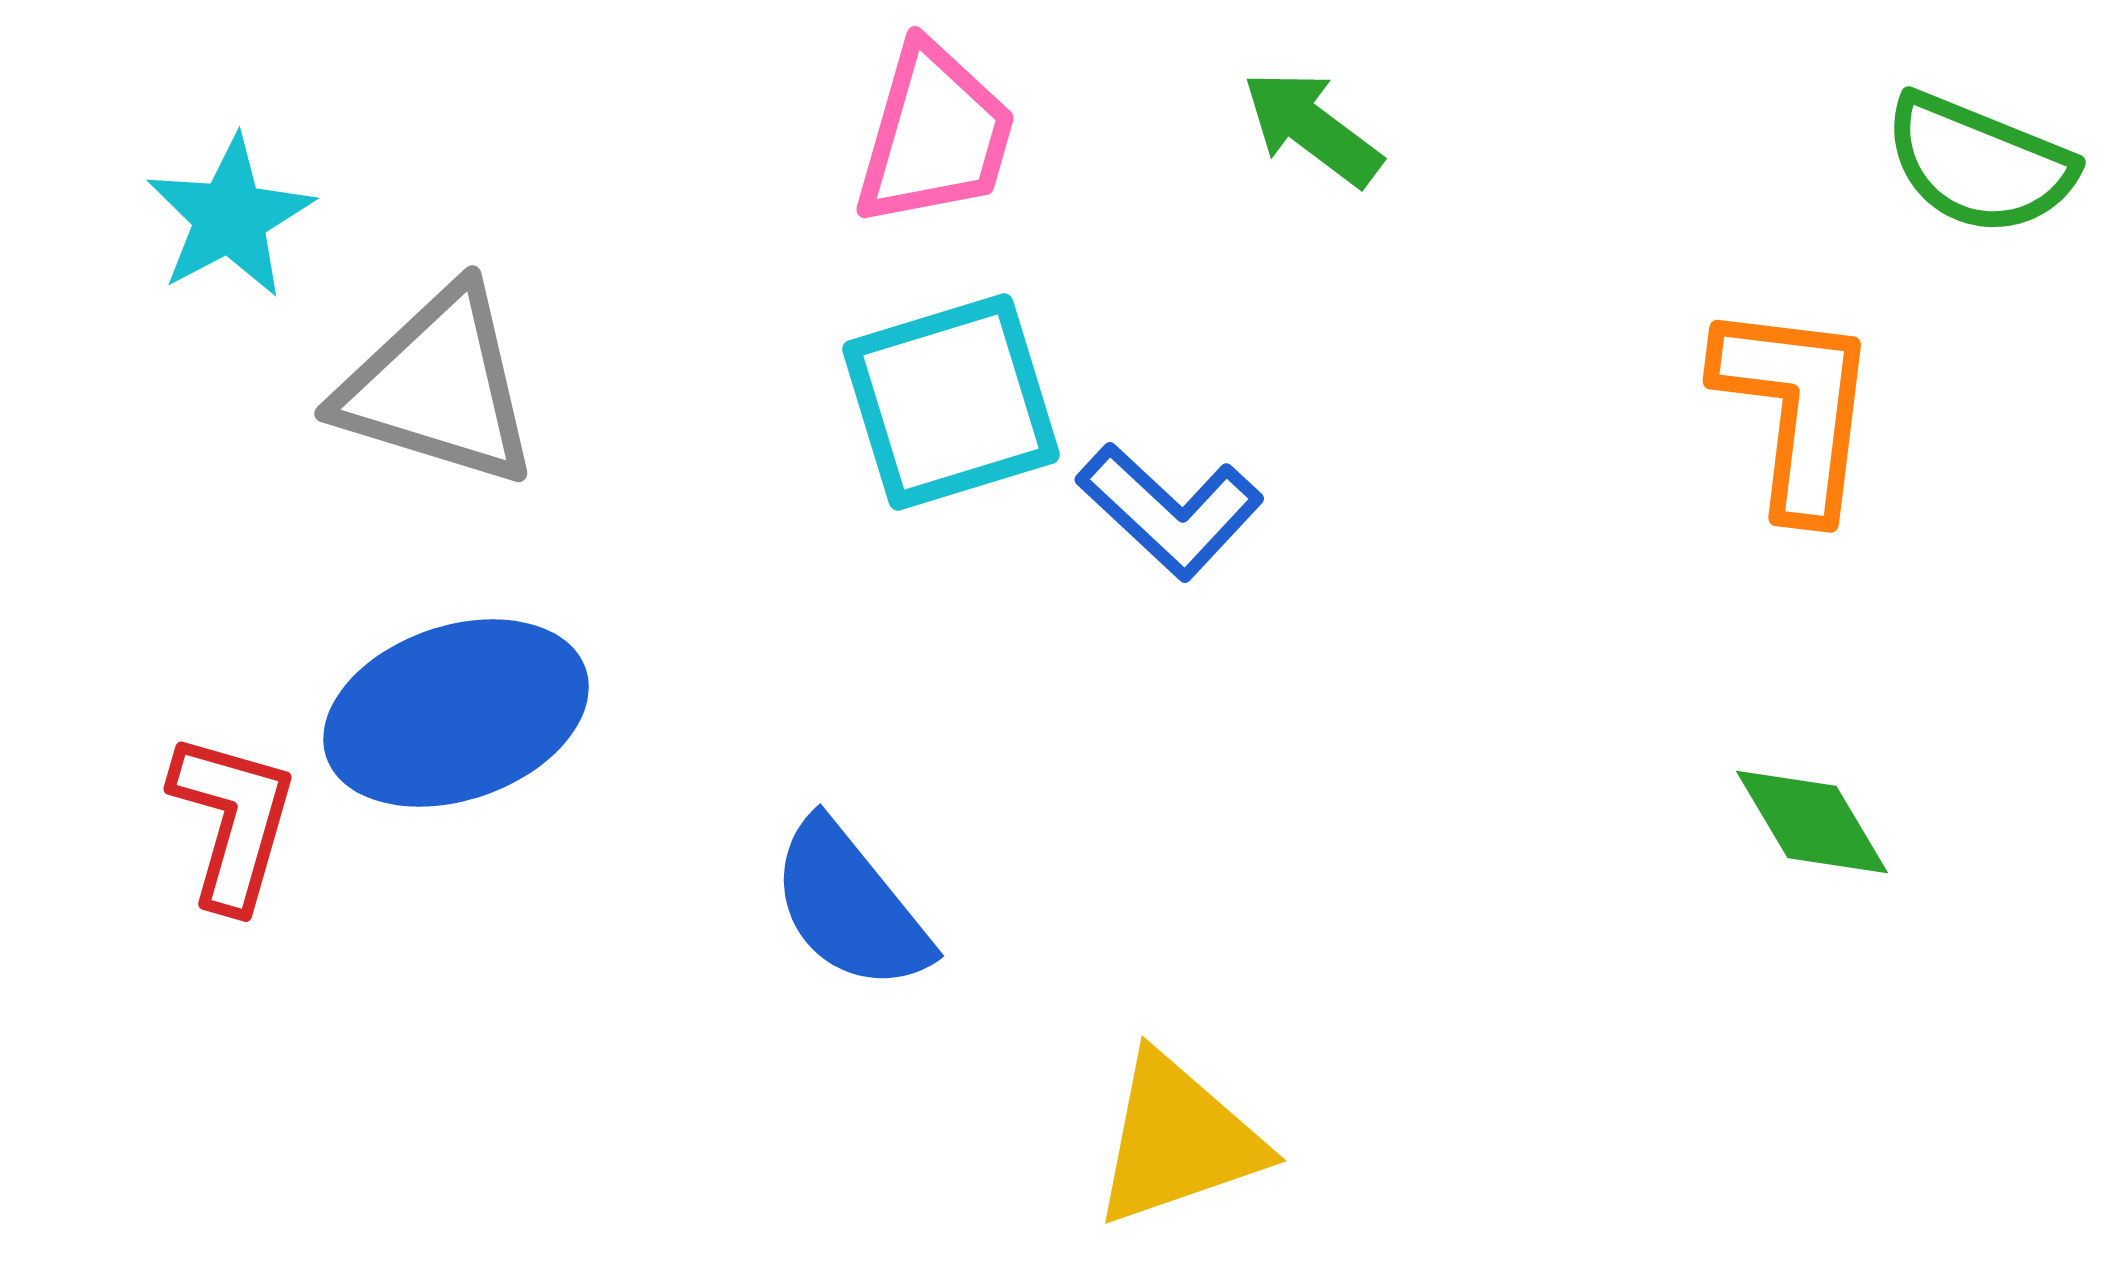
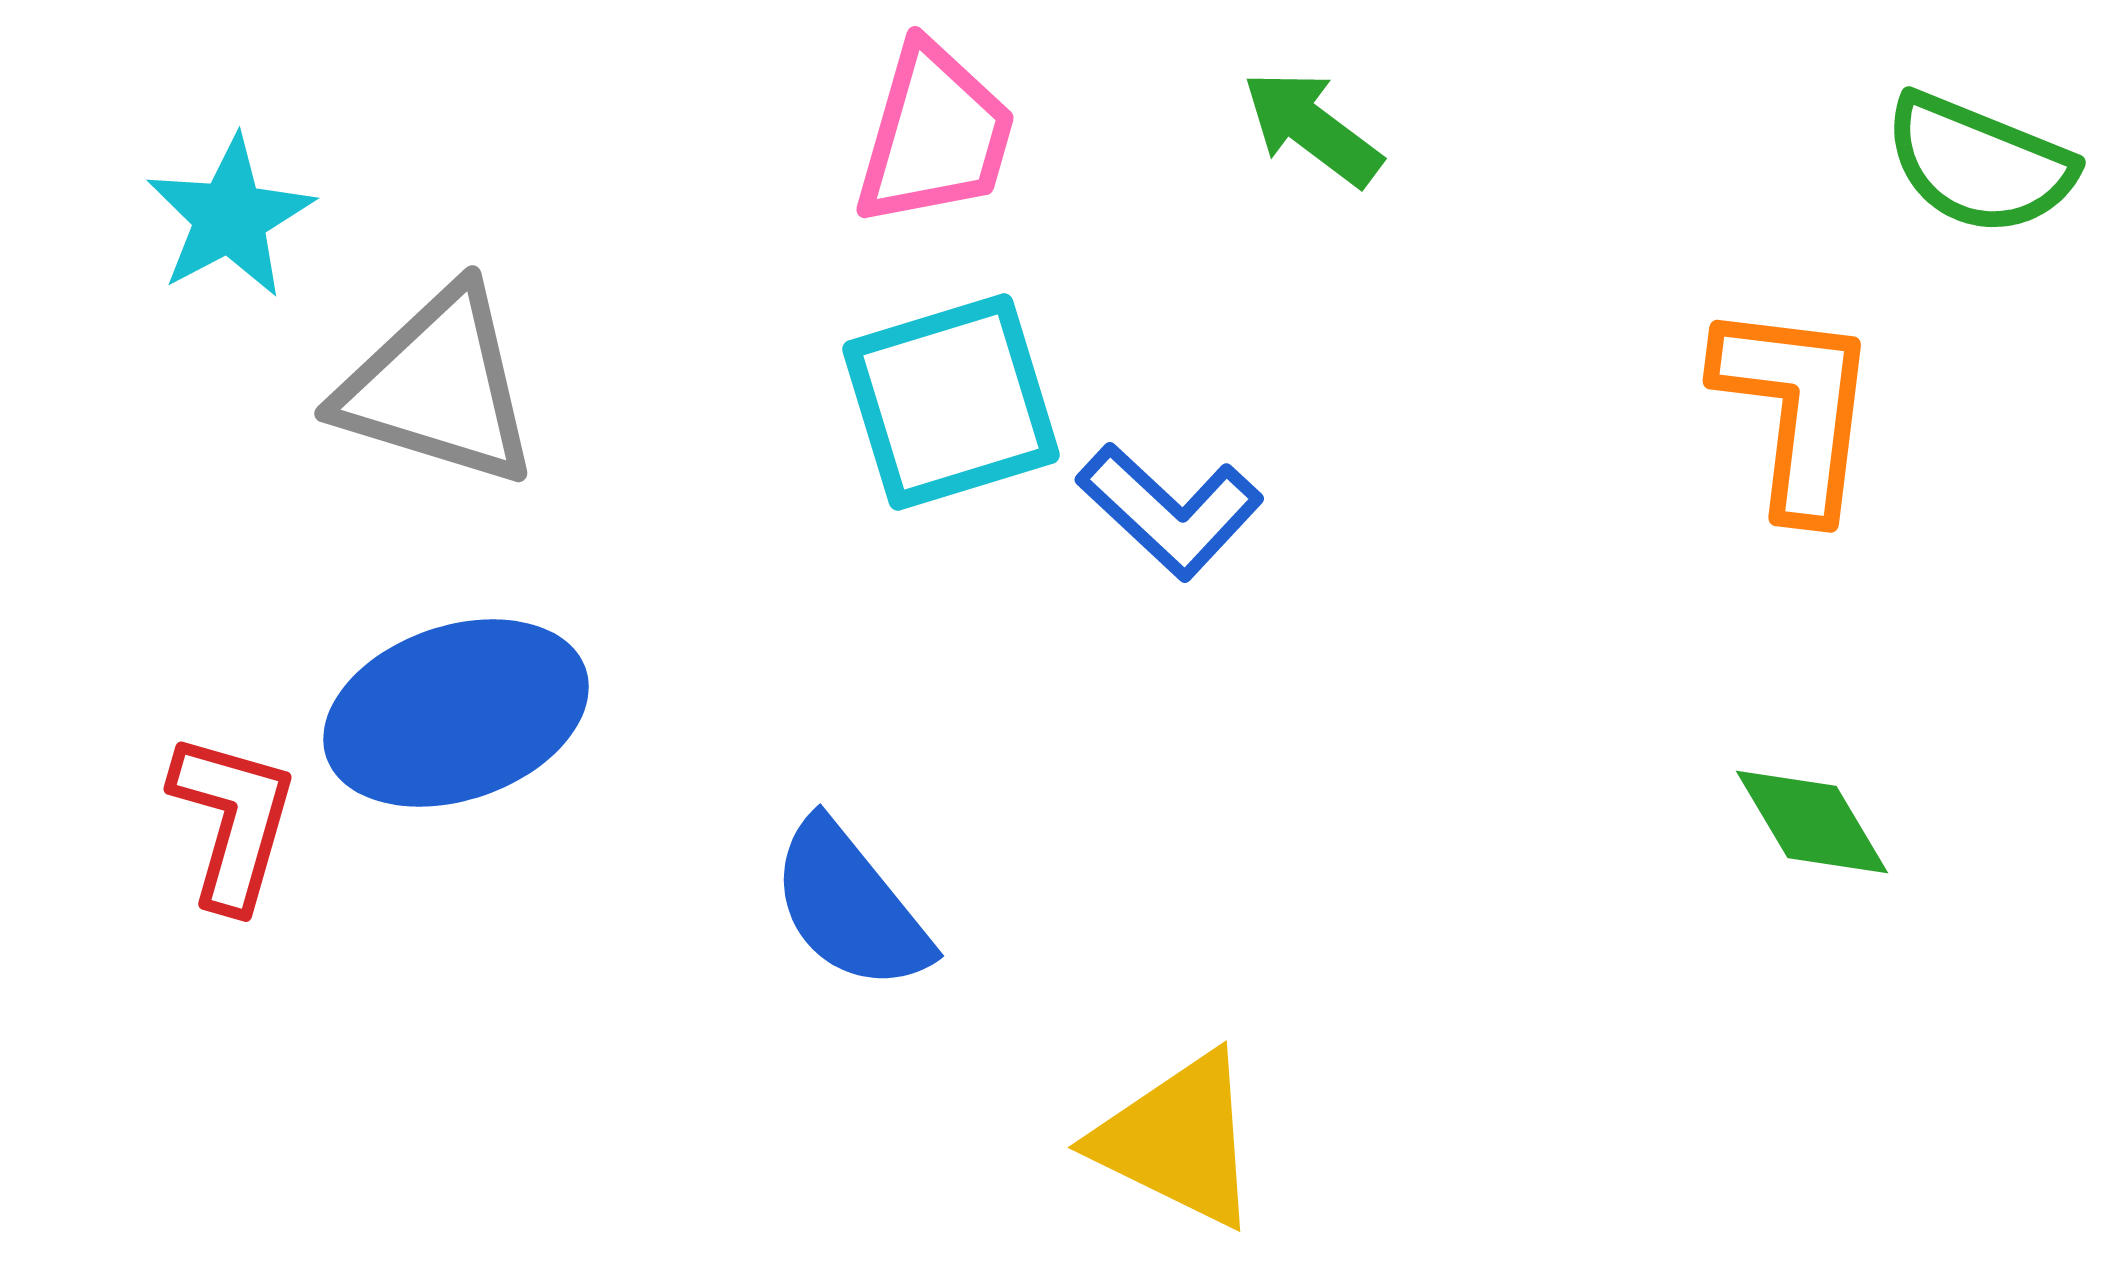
yellow triangle: rotated 45 degrees clockwise
